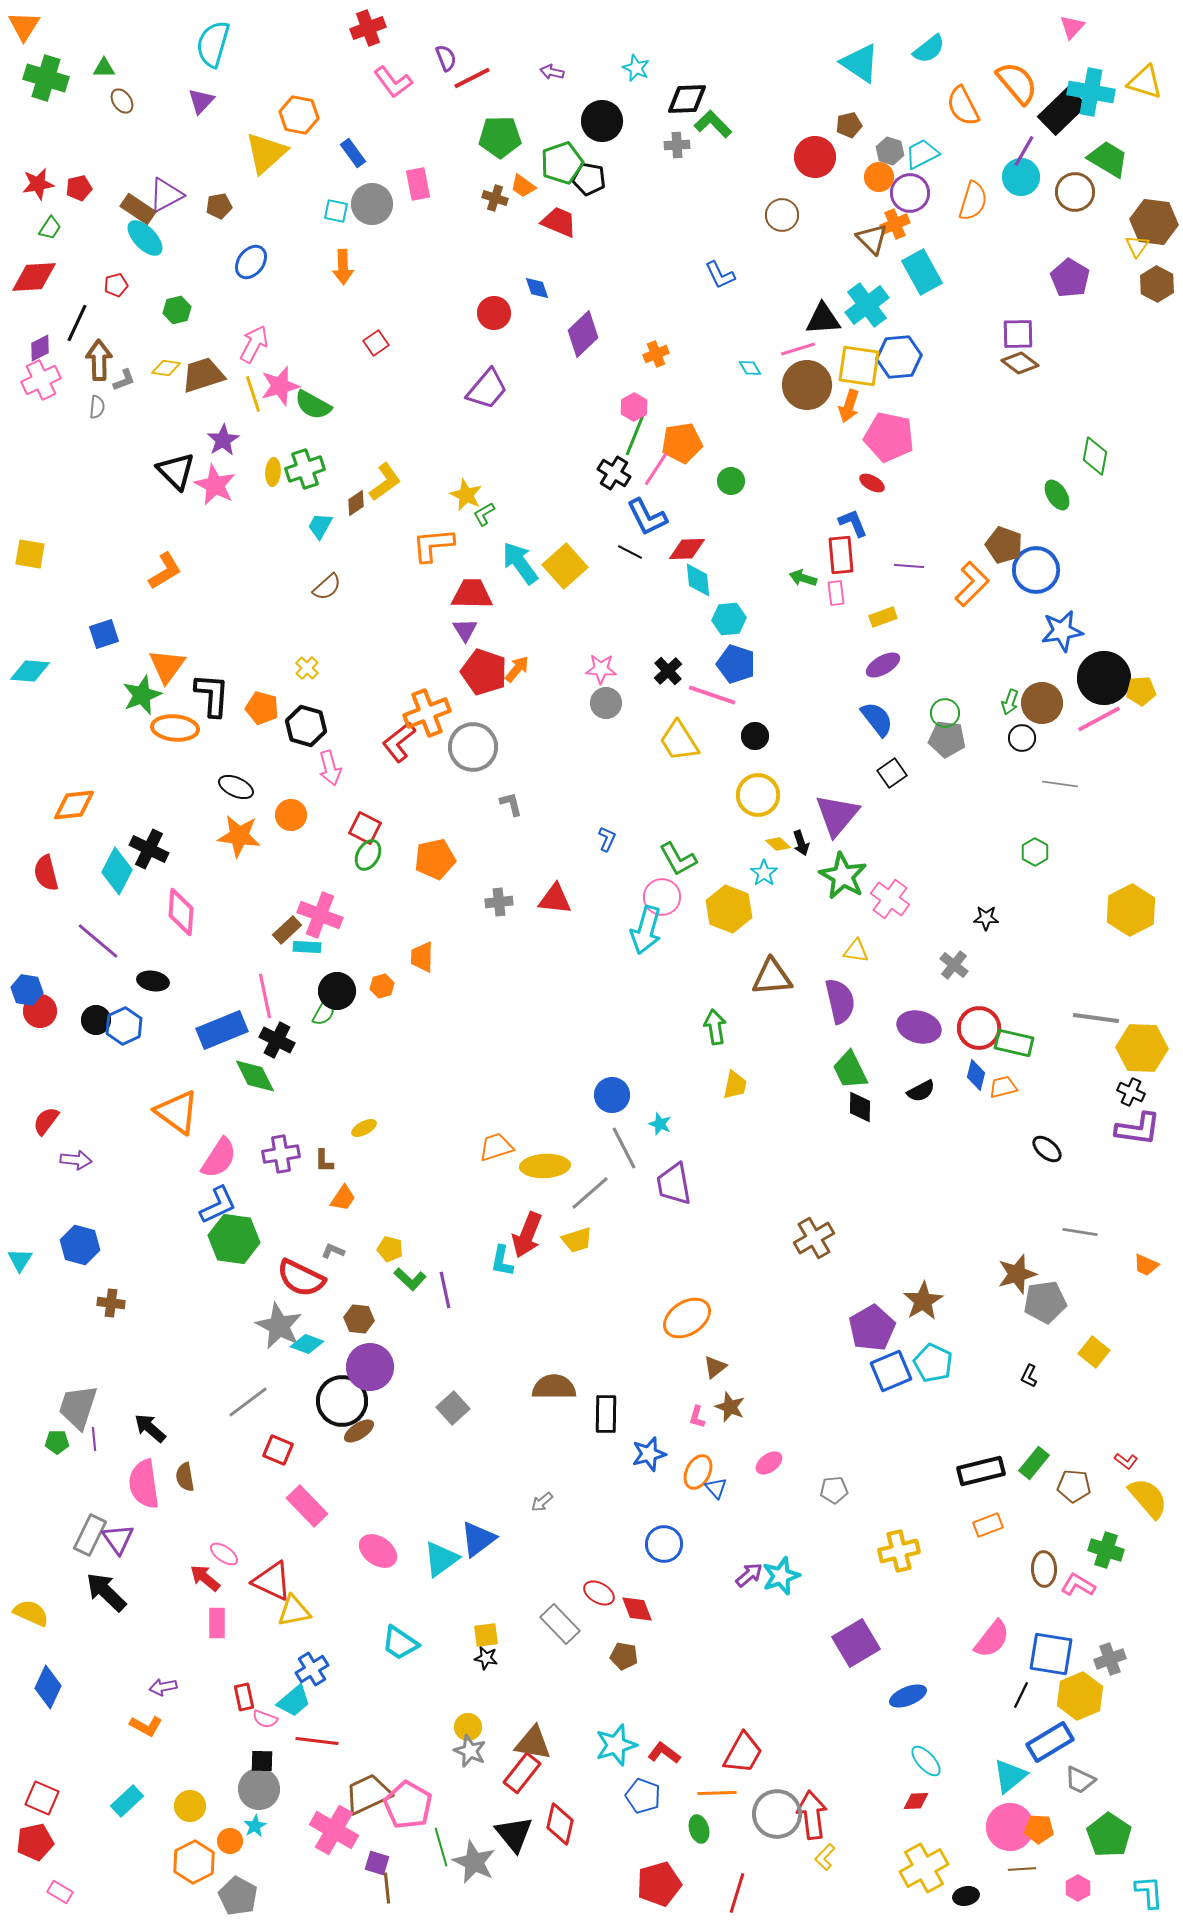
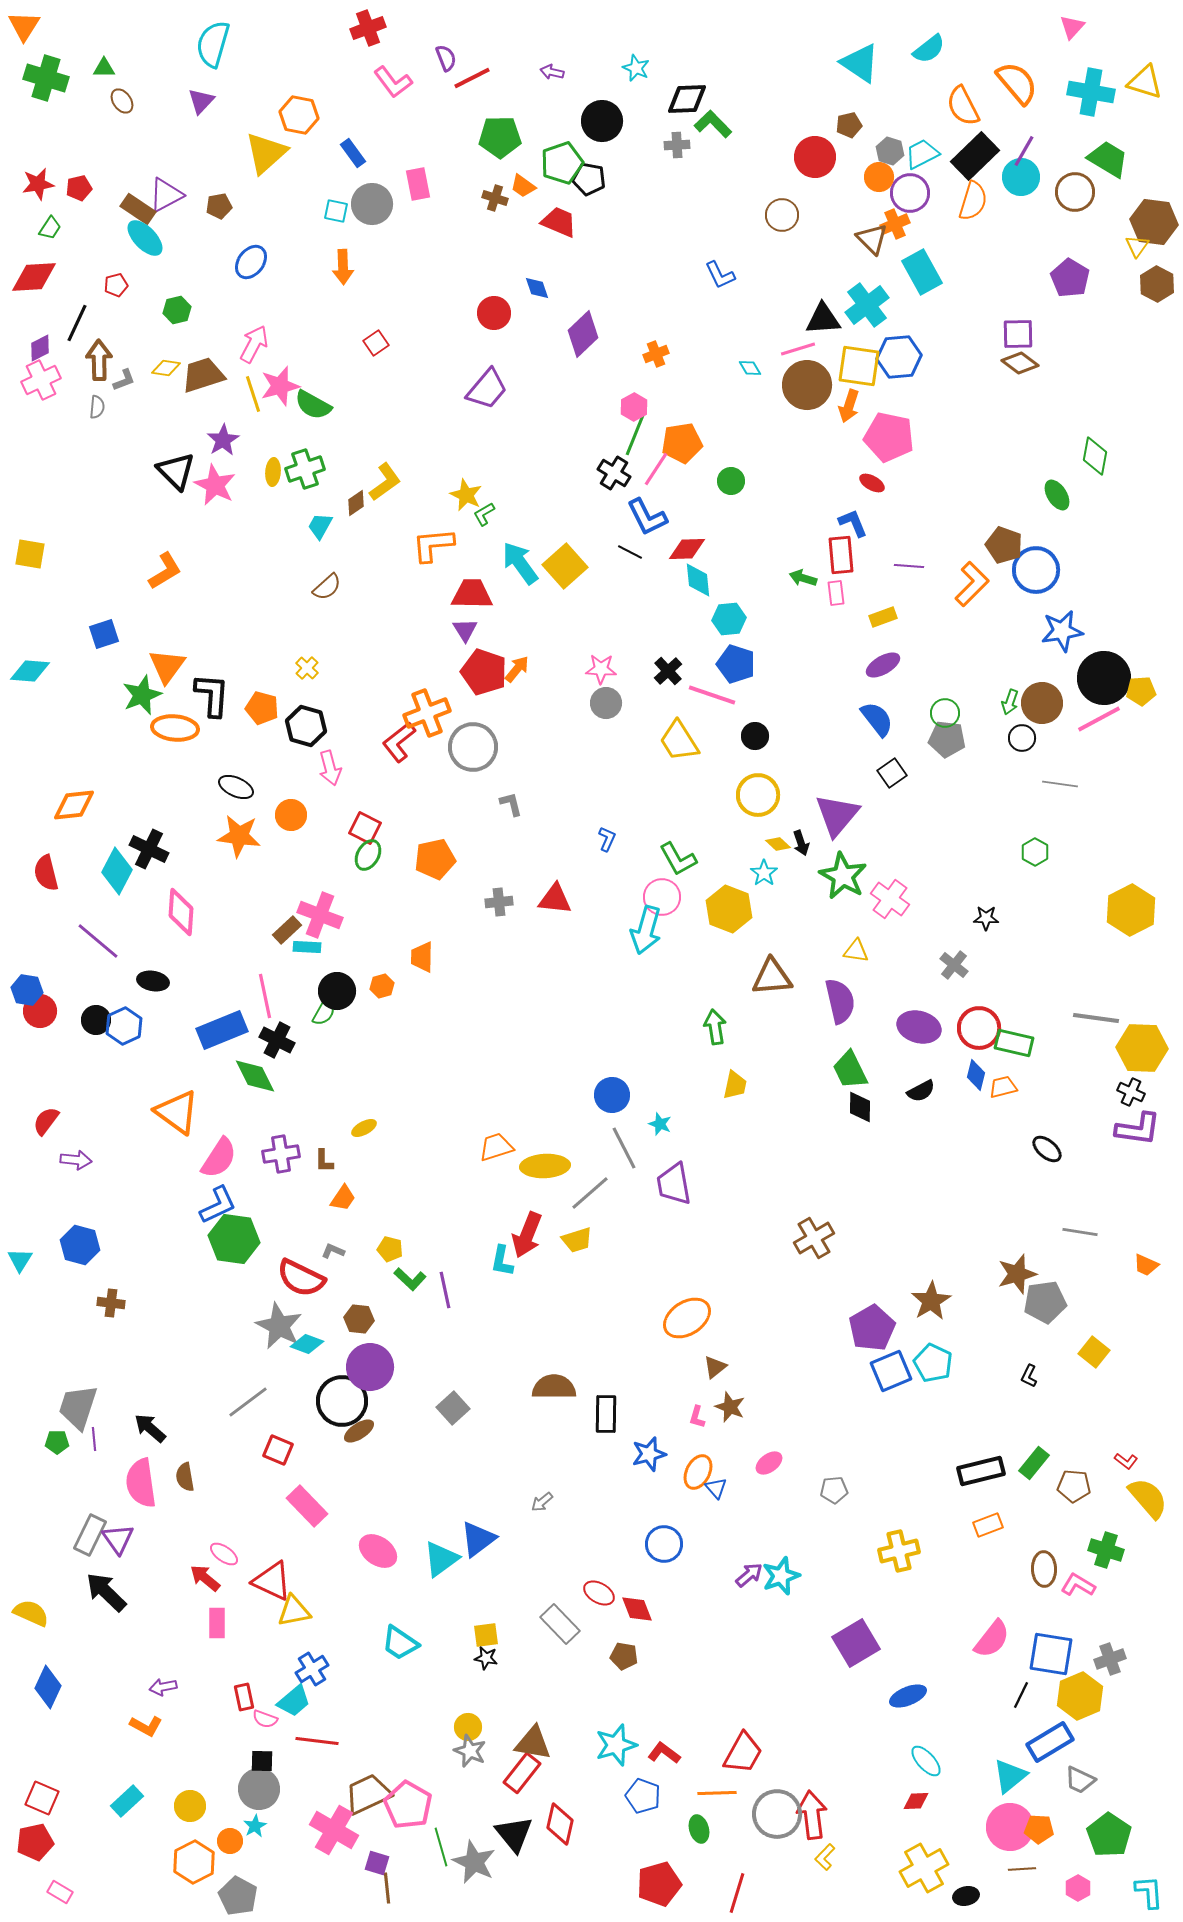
black rectangle at (1062, 111): moved 87 px left, 45 px down
brown star at (923, 1301): moved 8 px right
pink semicircle at (144, 1484): moved 3 px left, 1 px up
